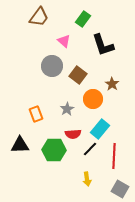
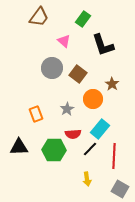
gray circle: moved 2 px down
brown square: moved 1 px up
black triangle: moved 1 px left, 2 px down
